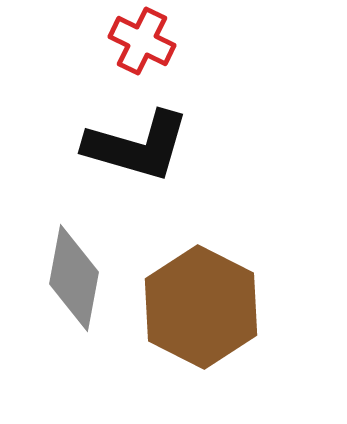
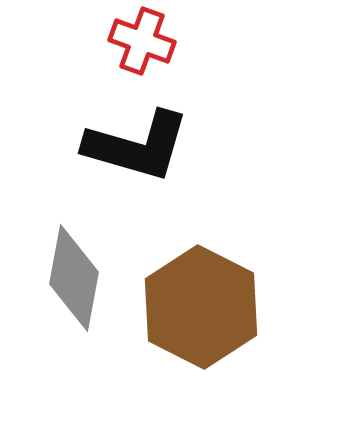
red cross: rotated 6 degrees counterclockwise
